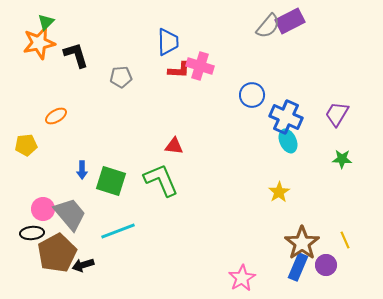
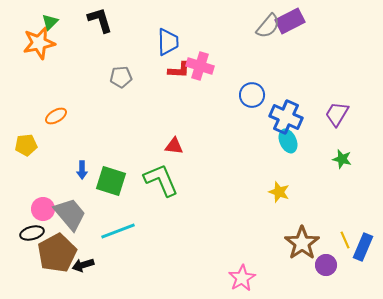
green triangle: moved 4 px right
black L-shape: moved 24 px right, 35 px up
green star: rotated 12 degrees clockwise
yellow star: rotated 20 degrees counterclockwise
black ellipse: rotated 10 degrees counterclockwise
blue rectangle: moved 65 px right, 20 px up
